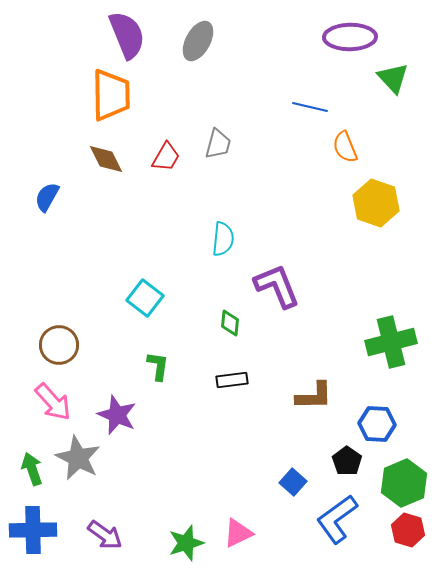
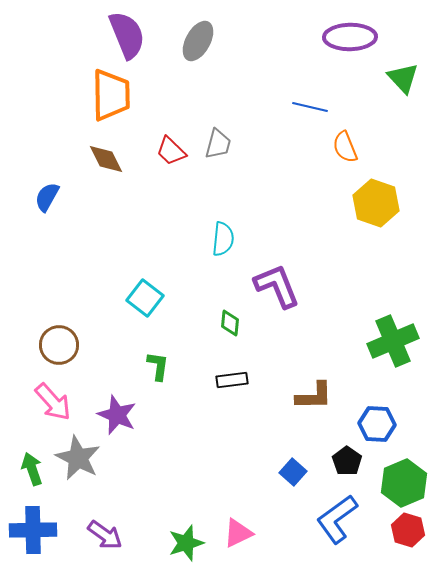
green triangle: moved 10 px right
red trapezoid: moved 5 px right, 6 px up; rotated 104 degrees clockwise
green cross: moved 2 px right, 1 px up; rotated 9 degrees counterclockwise
blue square: moved 10 px up
